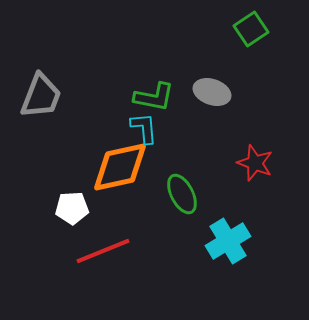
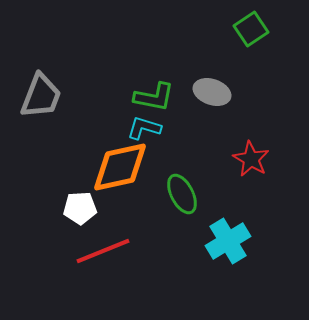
cyan L-shape: rotated 68 degrees counterclockwise
red star: moved 4 px left, 4 px up; rotated 9 degrees clockwise
white pentagon: moved 8 px right
